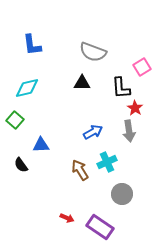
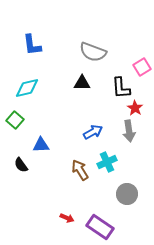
gray circle: moved 5 px right
